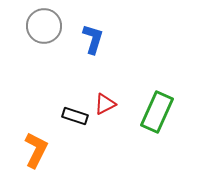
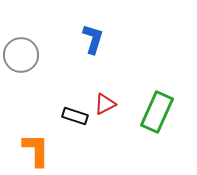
gray circle: moved 23 px left, 29 px down
orange L-shape: rotated 27 degrees counterclockwise
